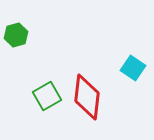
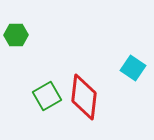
green hexagon: rotated 15 degrees clockwise
red diamond: moved 3 px left
